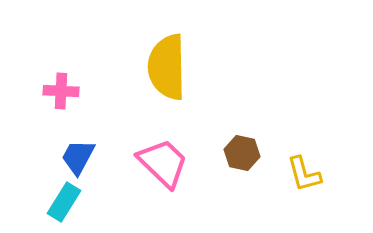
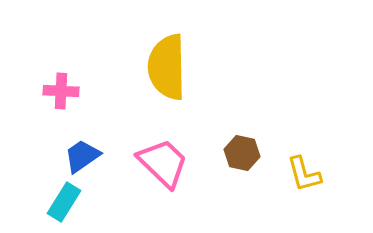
blue trapezoid: moved 4 px right, 1 px up; rotated 27 degrees clockwise
